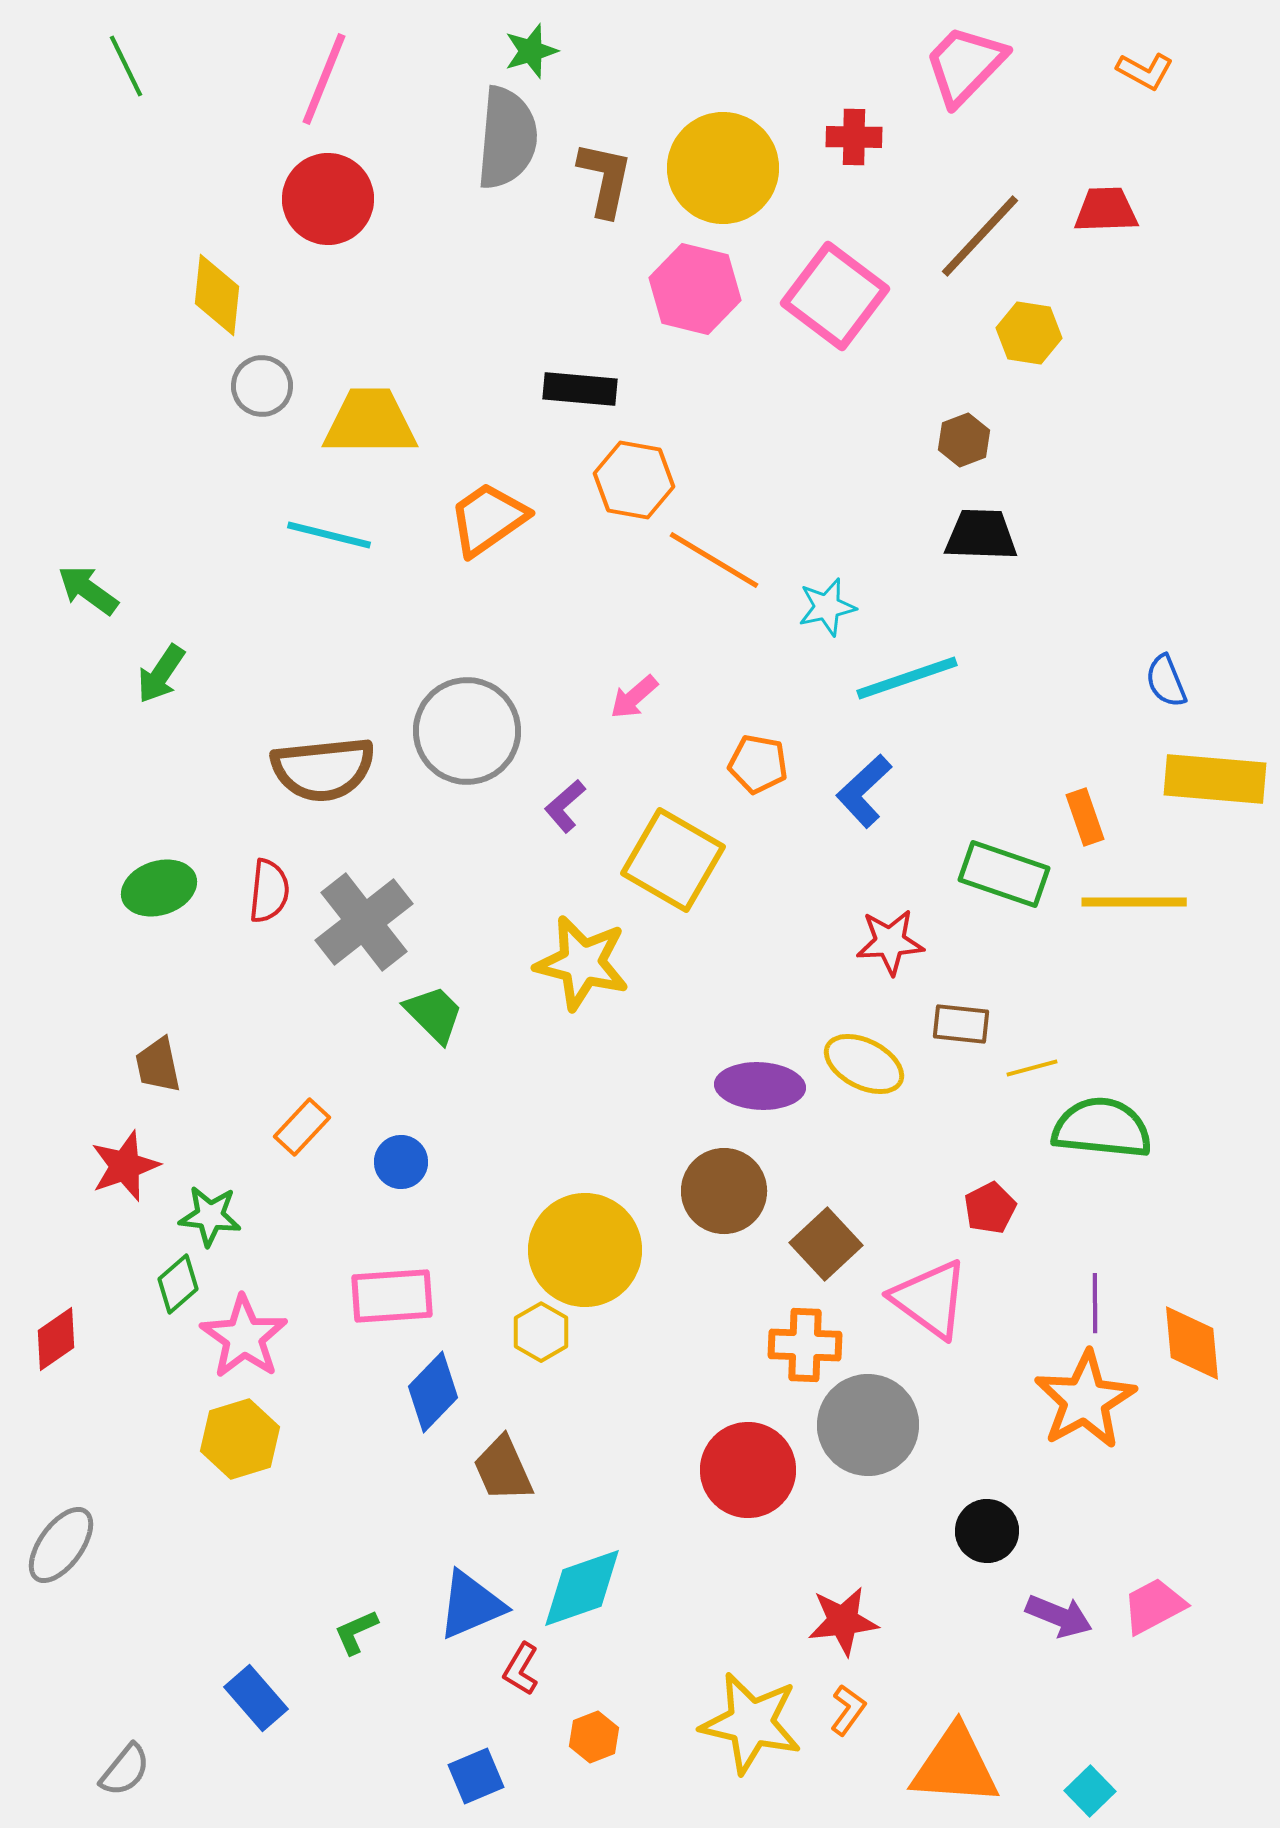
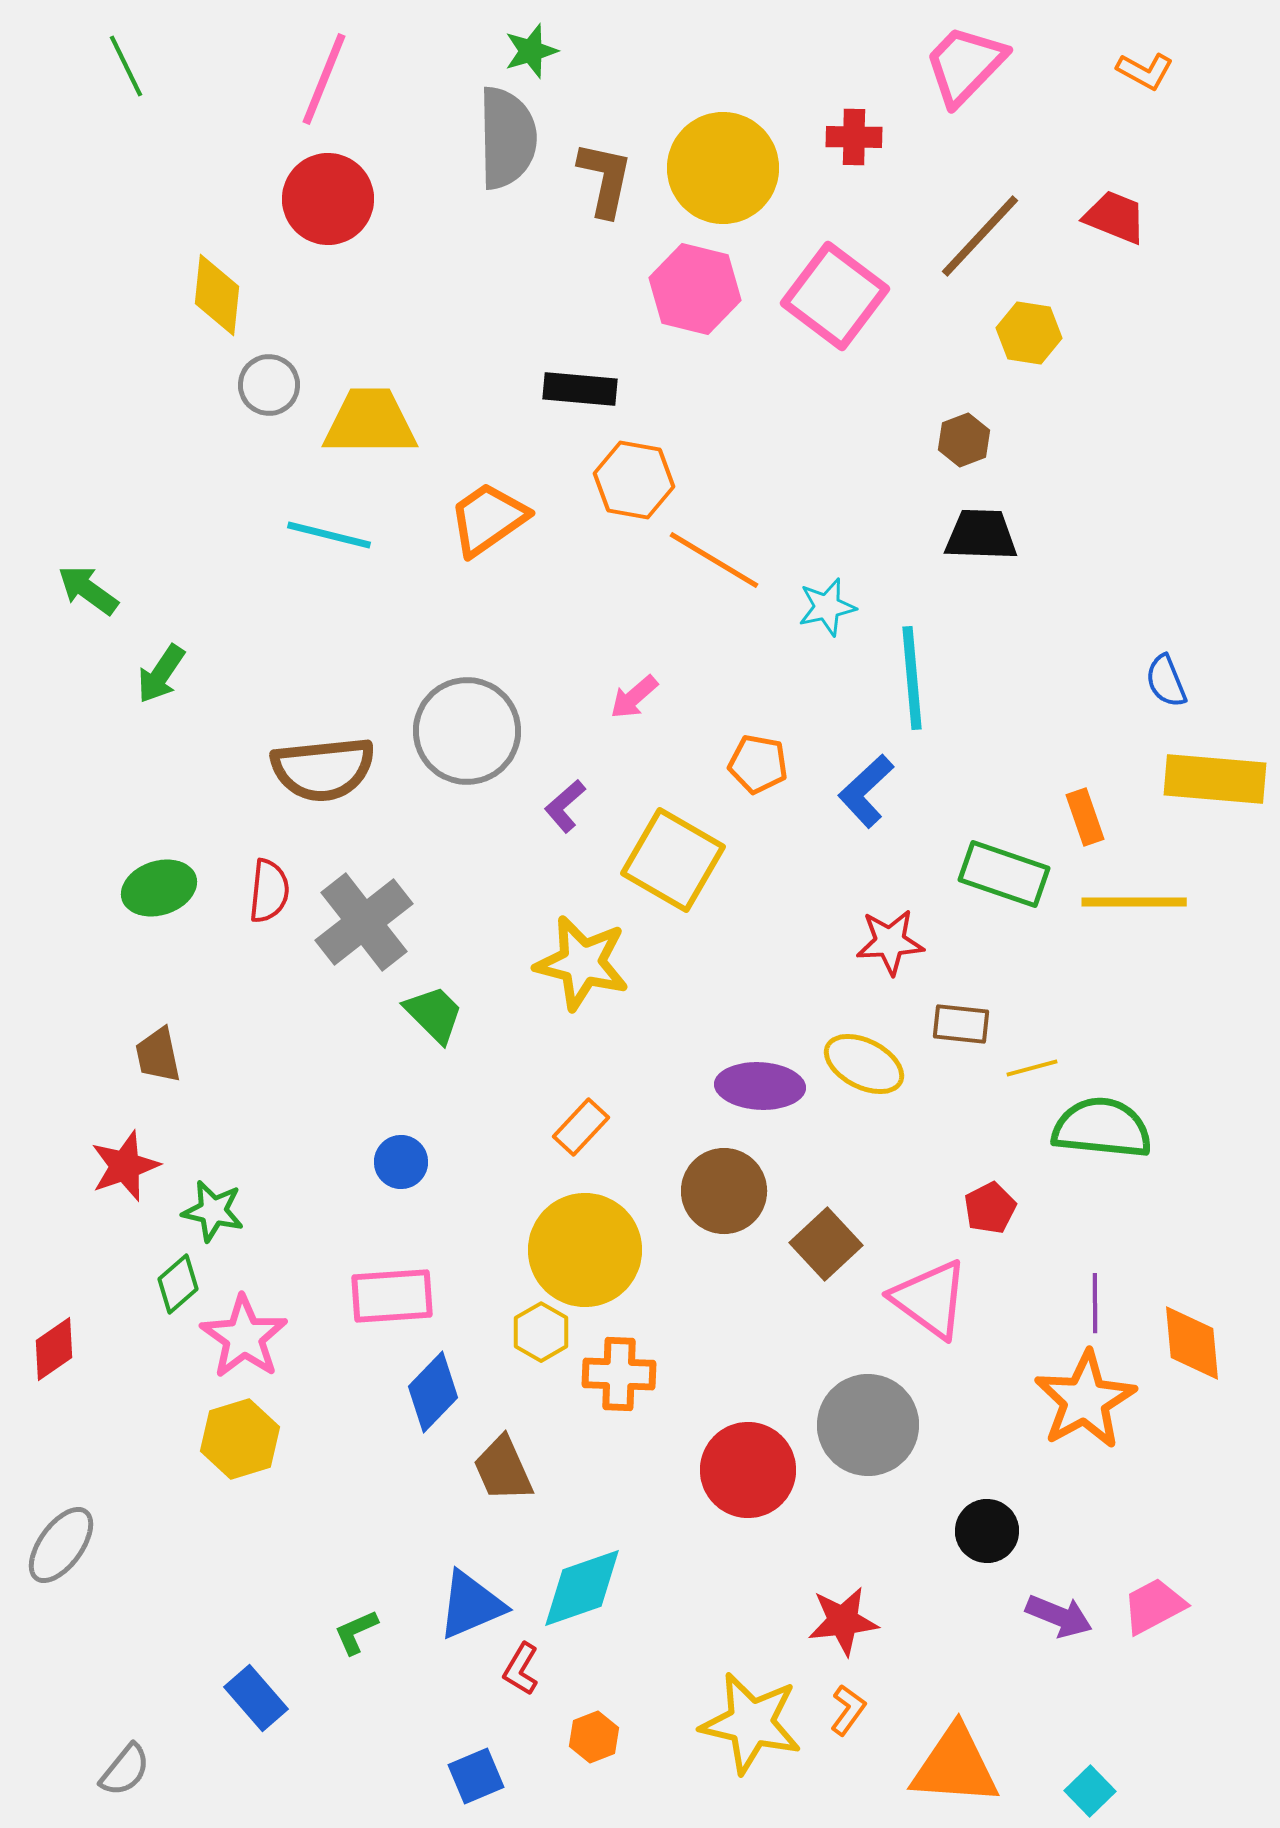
gray semicircle at (507, 138): rotated 6 degrees counterclockwise
red trapezoid at (1106, 210): moved 9 px right, 7 px down; rotated 24 degrees clockwise
gray circle at (262, 386): moved 7 px right, 1 px up
cyan line at (907, 678): moved 5 px right; rotated 76 degrees counterclockwise
blue L-shape at (864, 791): moved 2 px right
brown trapezoid at (158, 1065): moved 10 px up
orange rectangle at (302, 1127): moved 279 px right
green star at (210, 1216): moved 3 px right, 5 px up; rotated 6 degrees clockwise
red diamond at (56, 1339): moved 2 px left, 10 px down
orange cross at (805, 1345): moved 186 px left, 29 px down
